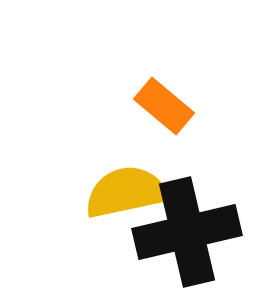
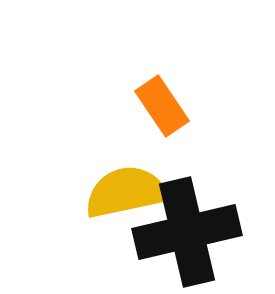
orange rectangle: moved 2 px left; rotated 16 degrees clockwise
